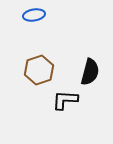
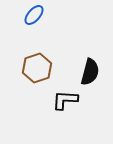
blue ellipse: rotated 40 degrees counterclockwise
brown hexagon: moved 2 px left, 2 px up
